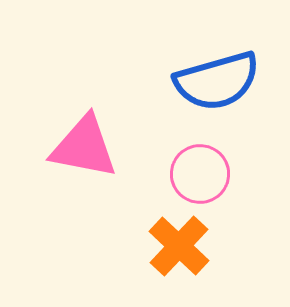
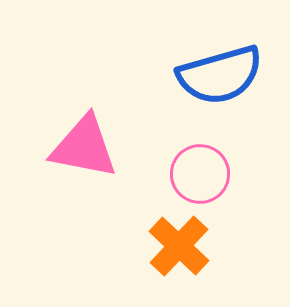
blue semicircle: moved 3 px right, 6 px up
